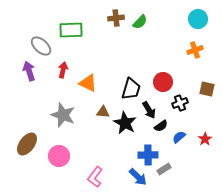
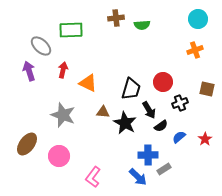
green semicircle: moved 2 px right, 3 px down; rotated 42 degrees clockwise
pink L-shape: moved 2 px left
